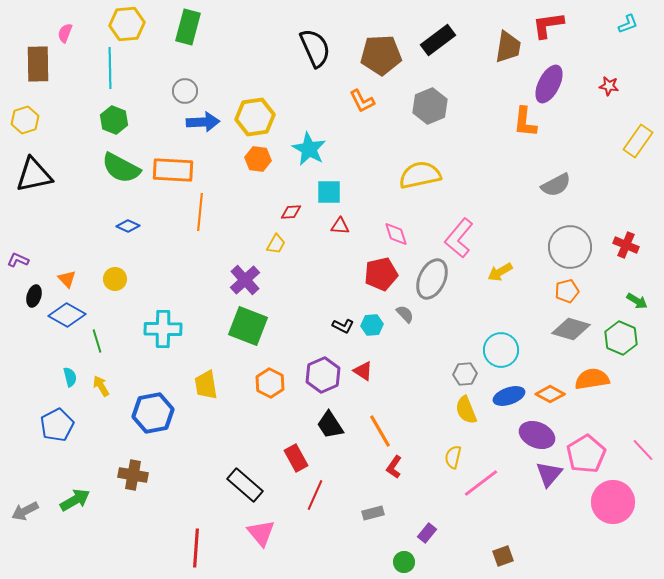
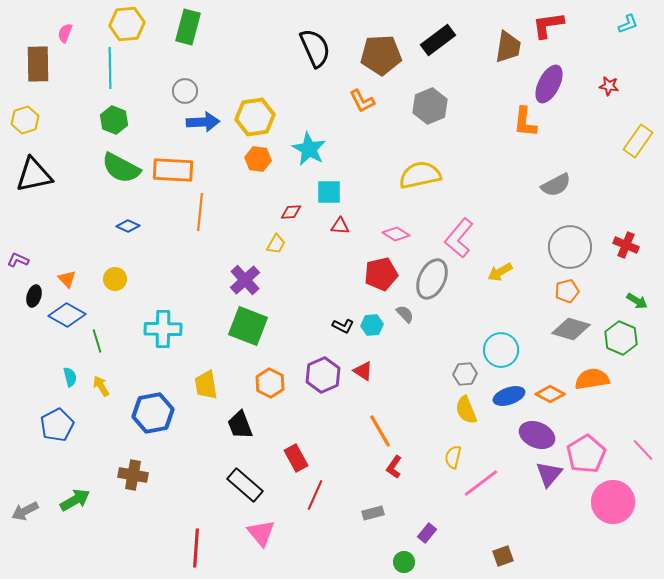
pink diamond at (396, 234): rotated 40 degrees counterclockwise
black trapezoid at (330, 425): moved 90 px left; rotated 12 degrees clockwise
